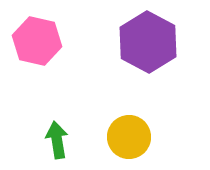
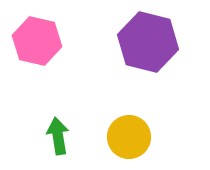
purple hexagon: rotated 14 degrees counterclockwise
green arrow: moved 1 px right, 4 px up
